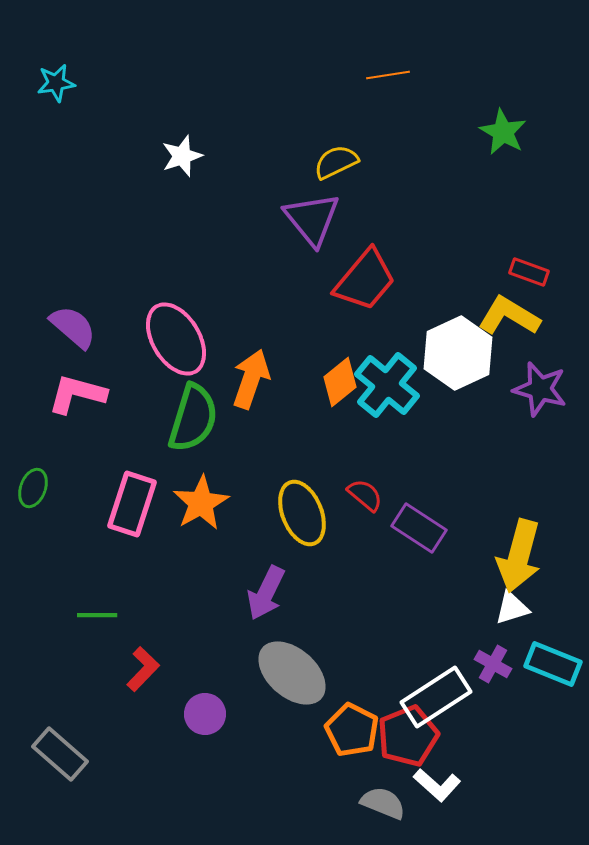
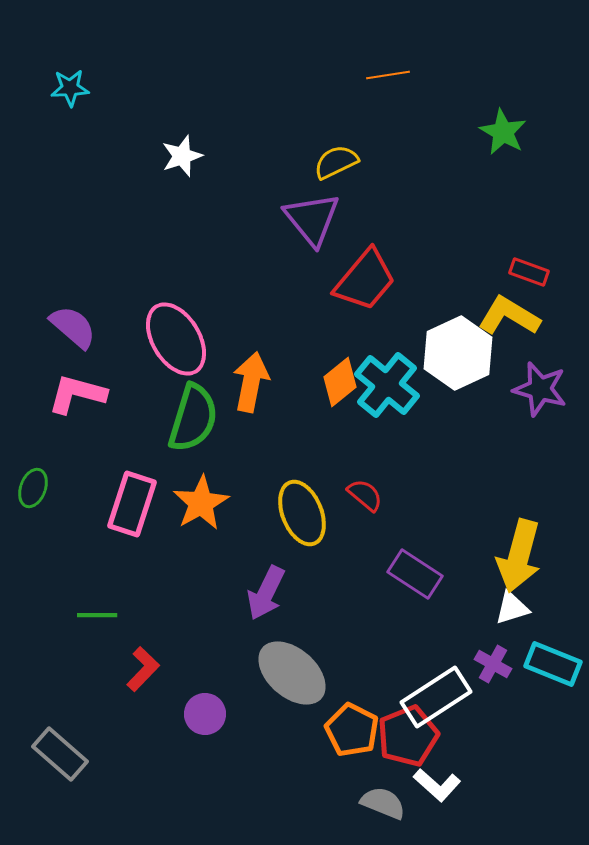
cyan star: moved 14 px right, 5 px down; rotated 6 degrees clockwise
orange arrow: moved 3 px down; rotated 8 degrees counterclockwise
purple rectangle: moved 4 px left, 46 px down
